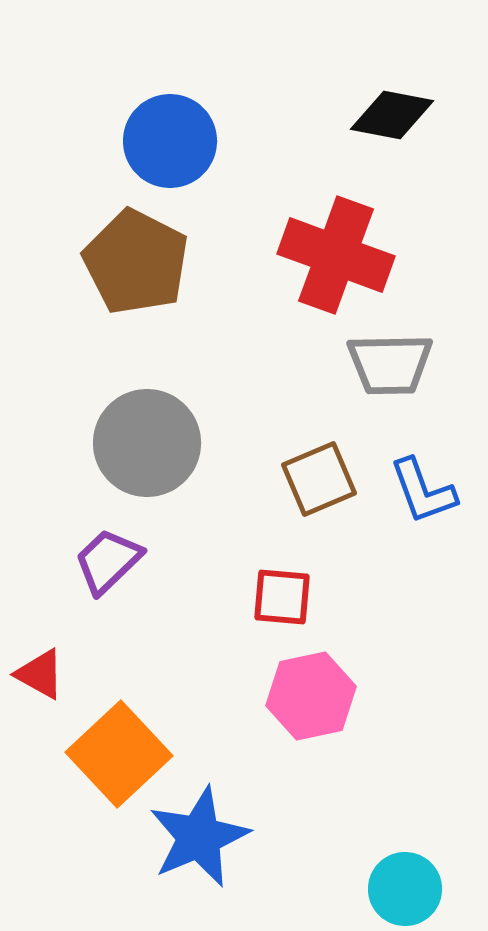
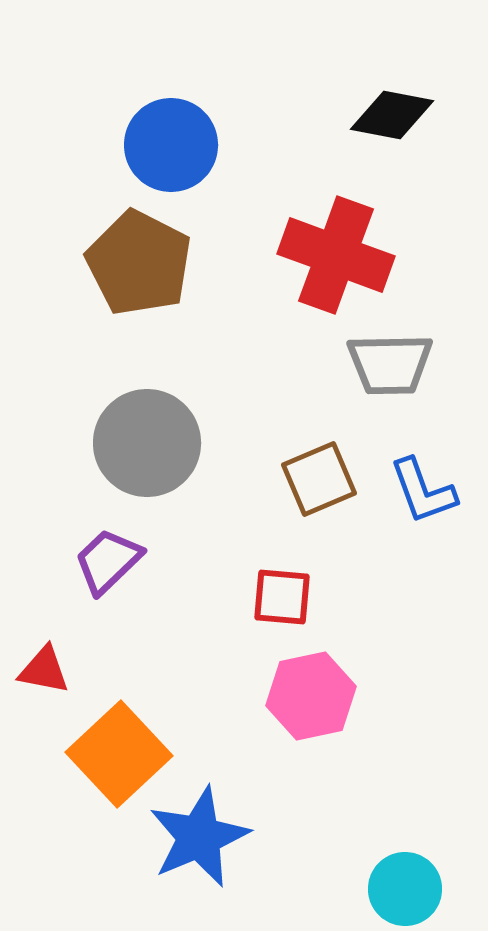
blue circle: moved 1 px right, 4 px down
brown pentagon: moved 3 px right, 1 px down
red triangle: moved 4 px right, 4 px up; rotated 18 degrees counterclockwise
